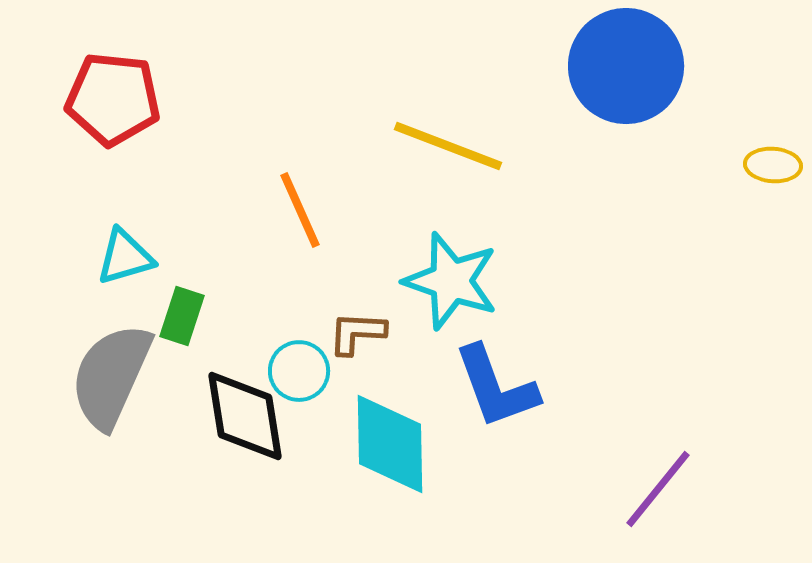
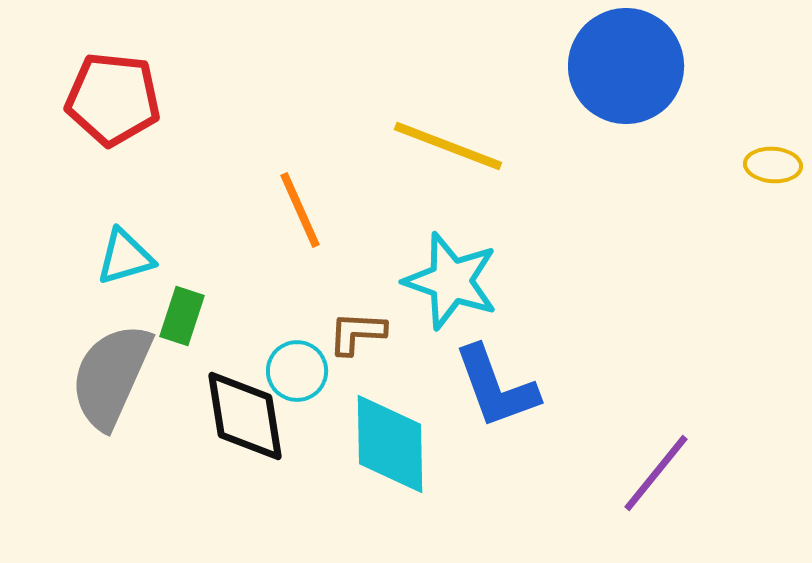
cyan circle: moved 2 px left
purple line: moved 2 px left, 16 px up
